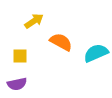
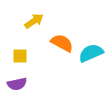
orange semicircle: moved 1 px right, 1 px down
cyan semicircle: moved 5 px left
